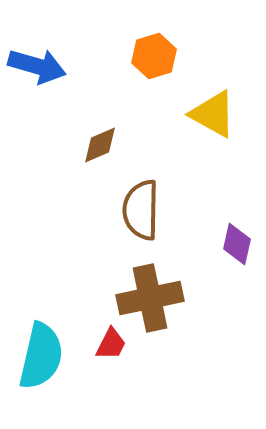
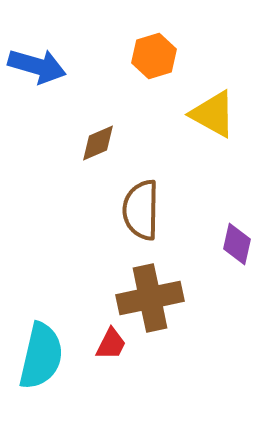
brown diamond: moved 2 px left, 2 px up
